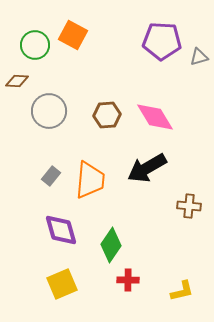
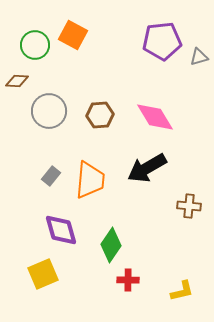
purple pentagon: rotated 9 degrees counterclockwise
brown hexagon: moved 7 px left
yellow square: moved 19 px left, 10 px up
